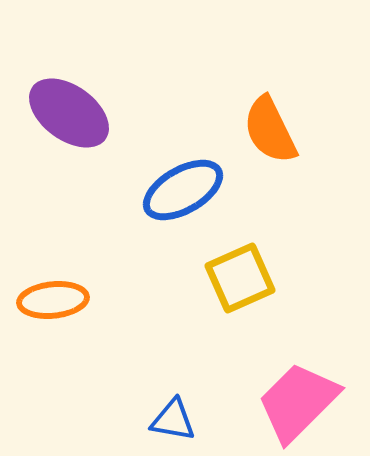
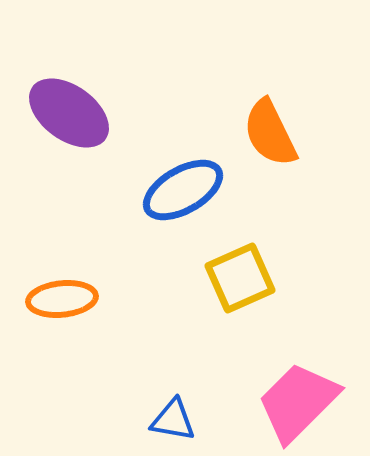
orange semicircle: moved 3 px down
orange ellipse: moved 9 px right, 1 px up
